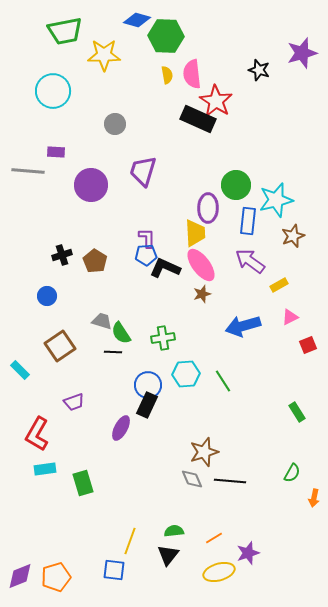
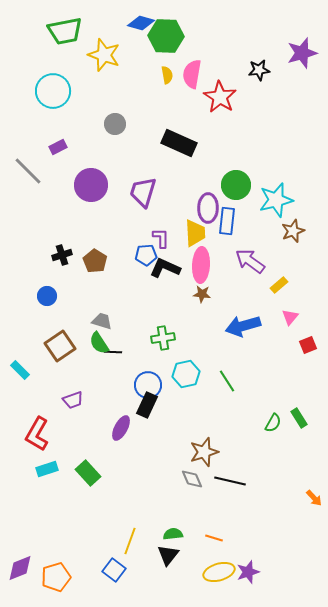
blue diamond at (137, 20): moved 4 px right, 3 px down
yellow star at (104, 55): rotated 20 degrees clockwise
black star at (259, 70): rotated 25 degrees counterclockwise
pink semicircle at (192, 74): rotated 16 degrees clockwise
red star at (216, 101): moved 4 px right, 4 px up
black rectangle at (198, 119): moved 19 px left, 24 px down
purple rectangle at (56, 152): moved 2 px right, 5 px up; rotated 30 degrees counterclockwise
gray line at (28, 171): rotated 40 degrees clockwise
purple trapezoid at (143, 171): moved 21 px down
blue rectangle at (248, 221): moved 21 px left
brown star at (293, 236): moved 5 px up
purple L-shape at (147, 238): moved 14 px right
pink ellipse at (201, 265): rotated 40 degrees clockwise
yellow rectangle at (279, 285): rotated 12 degrees counterclockwise
brown star at (202, 294): rotated 24 degrees clockwise
pink triangle at (290, 317): rotated 24 degrees counterclockwise
green semicircle at (121, 333): moved 22 px left, 10 px down
cyan hexagon at (186, 374): rotated 8 degrees counterclockwise
green line at (223, 381): moved 4 px right
purple trapezoid at (74, 402): moved 1 px left, 2 px up
green rectangle at (297, 412): moved 2 px right, 6 px down
cyan rectangle at (45, 469): moved 2 px right; rotated 10 degrees counterclockwise
green semicircle at (292, 473): moved 19 px left, 50 px up
black line at (230, 481): rotated 8 degrees clockwise
green rectangle at (83, 483): moved 5 px right, 10 px up; rotated 25 degrees counterclockwise
orange arrow at (314, 498): rotated 54 degrees counterclockwise
green semicircle at (174, 531): moved 1 px left, 3 px down
orange line at (214, 538): rotated 48 degrees clockwise
purple star at (248, 553): moved 19 px down
blue square at (114, 570): rotated 30 degrees clockwise
purple diamond at (20, 576): moved 8 px up
